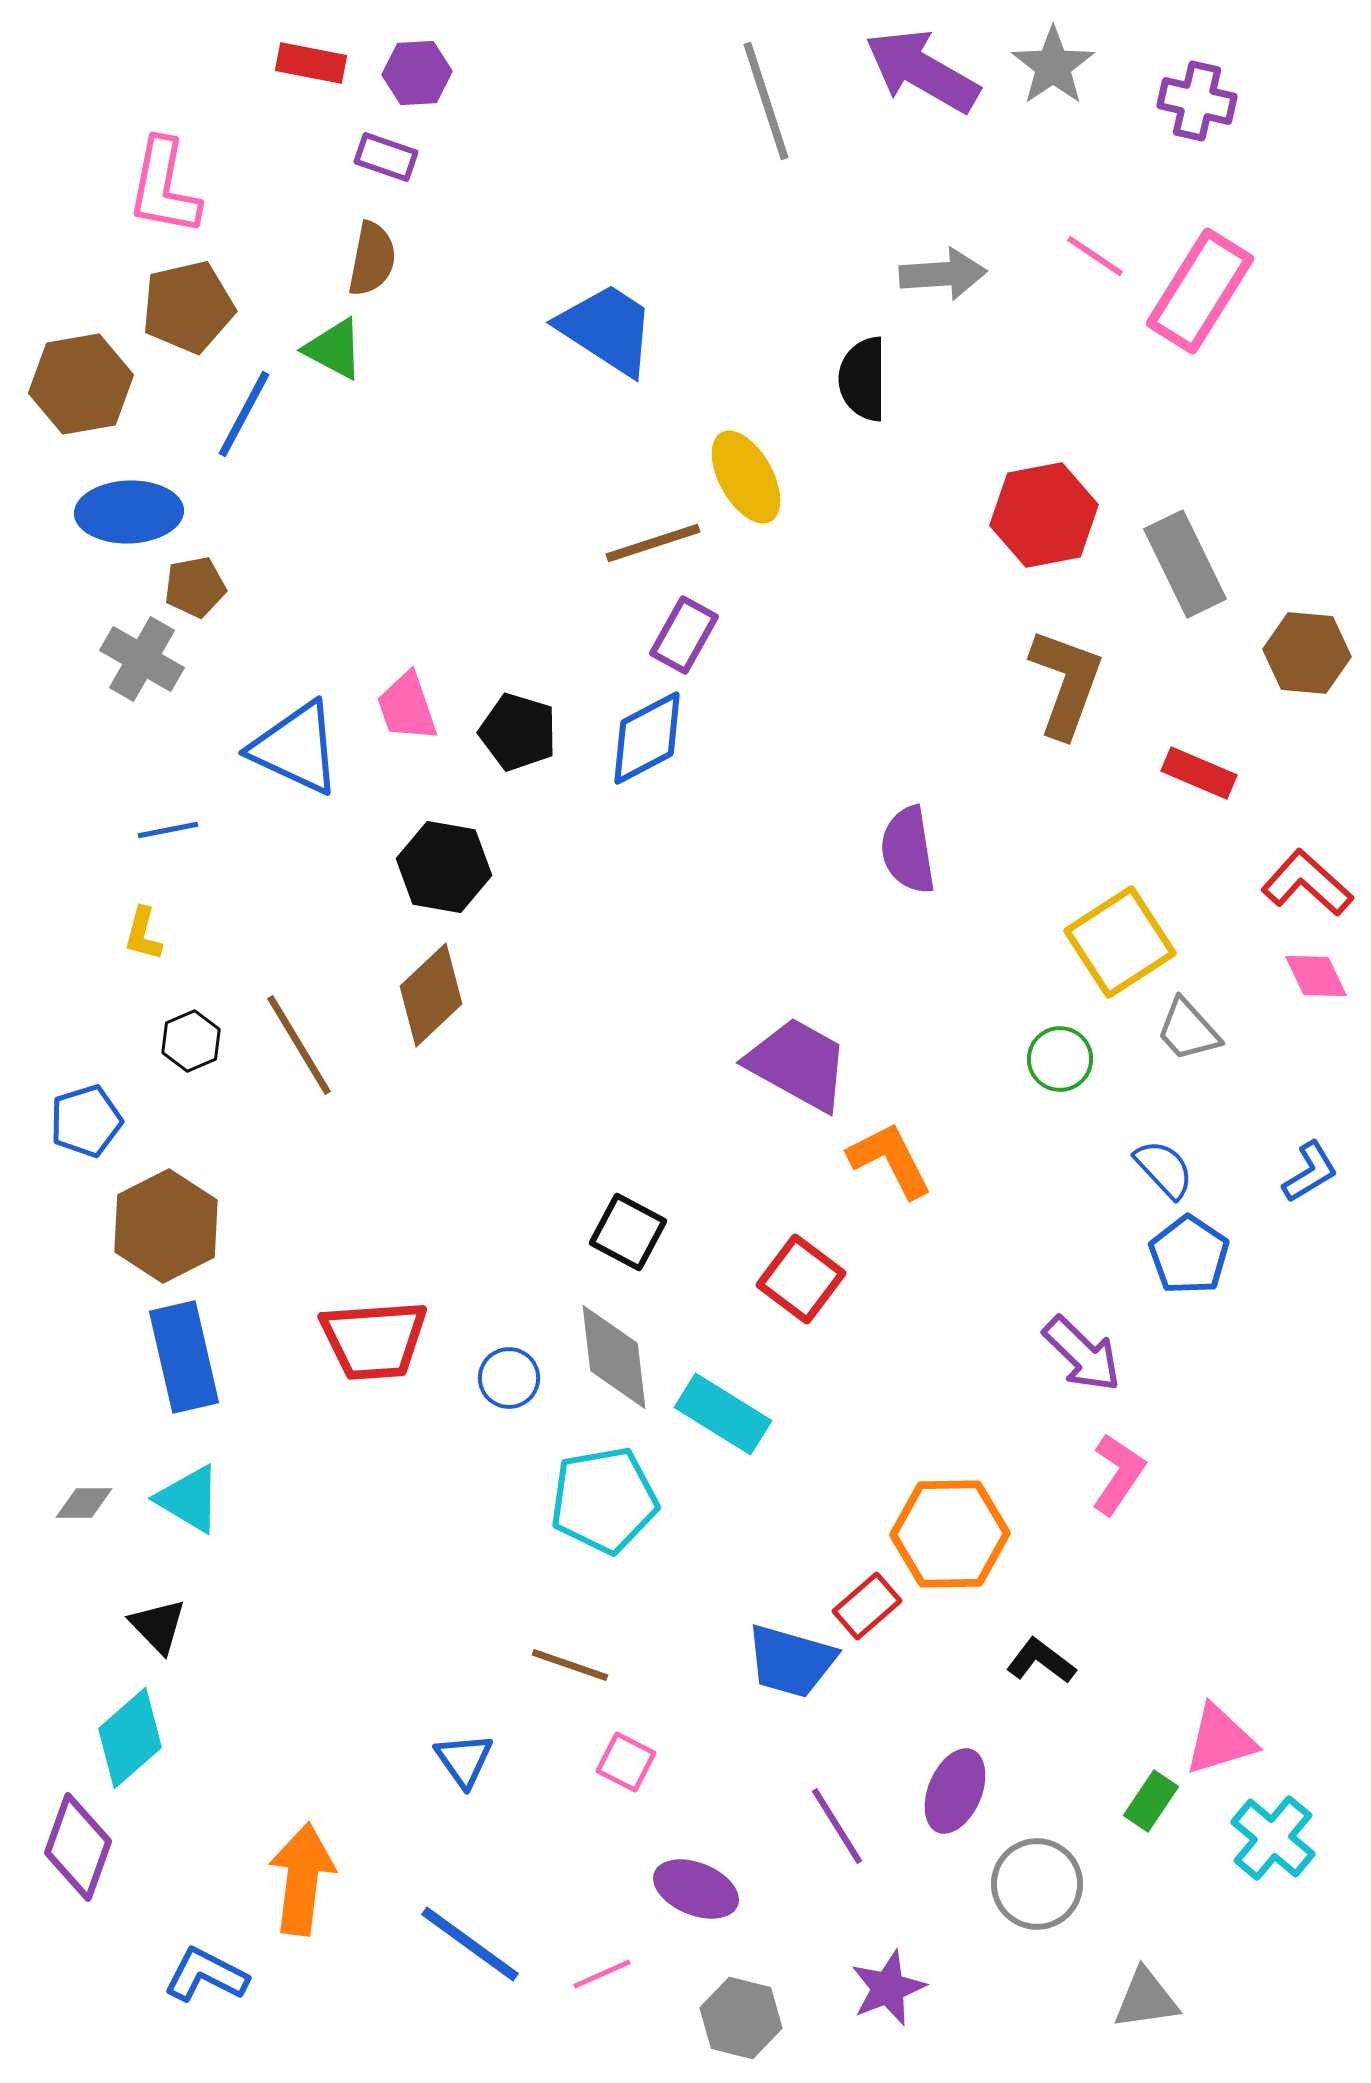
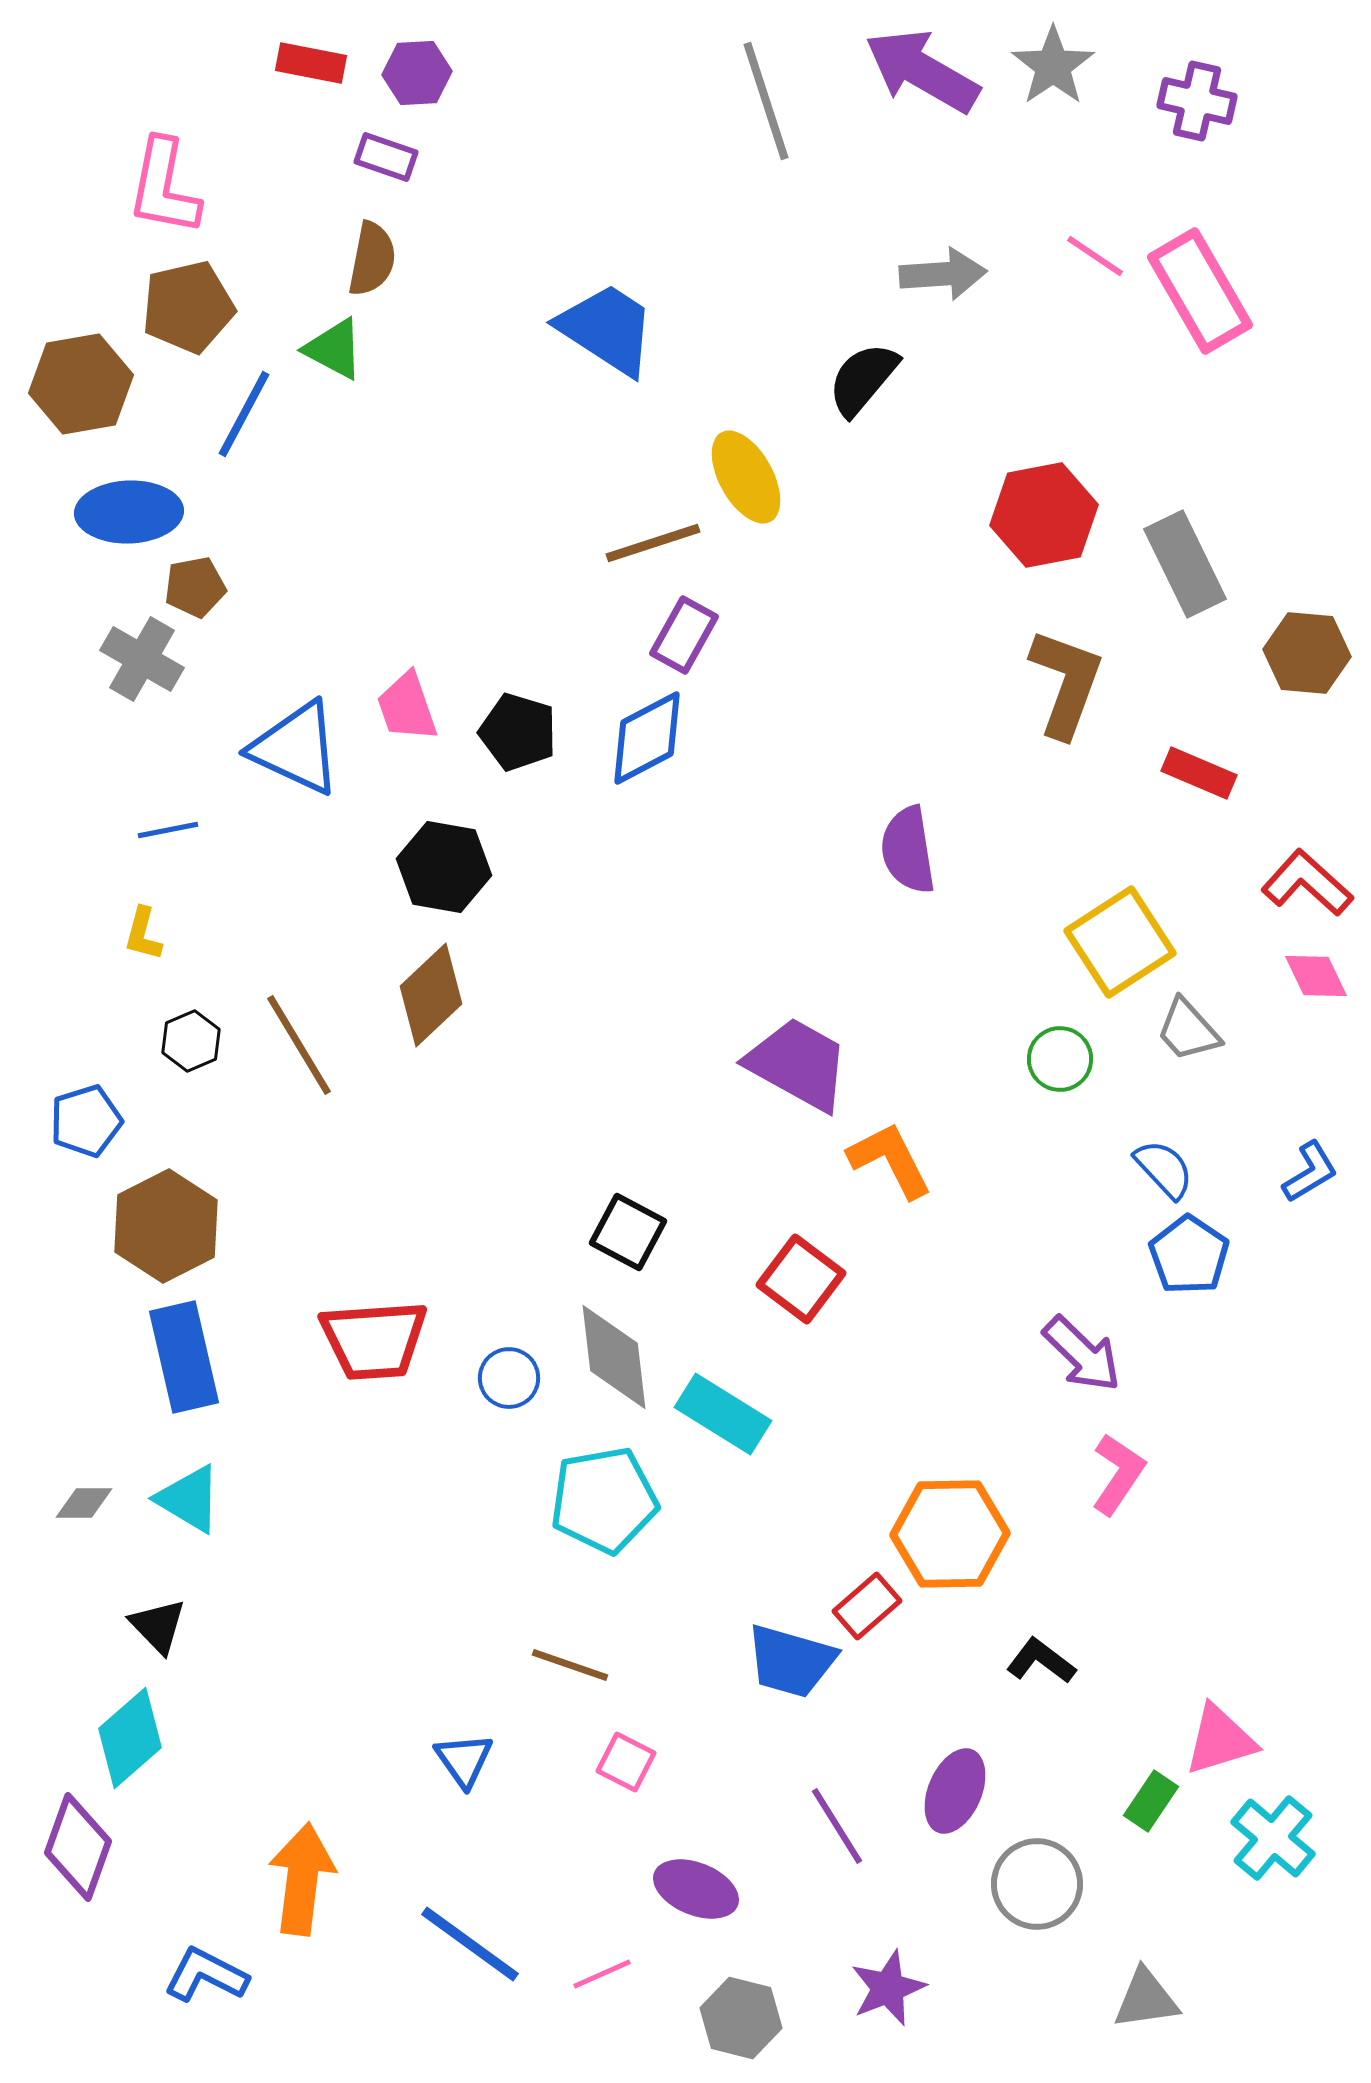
pink rectangle at (1200, 291): rotated 62 degrees counterclockwise
black semicircle at (863, 379): rotated 40 degrees clockwise
